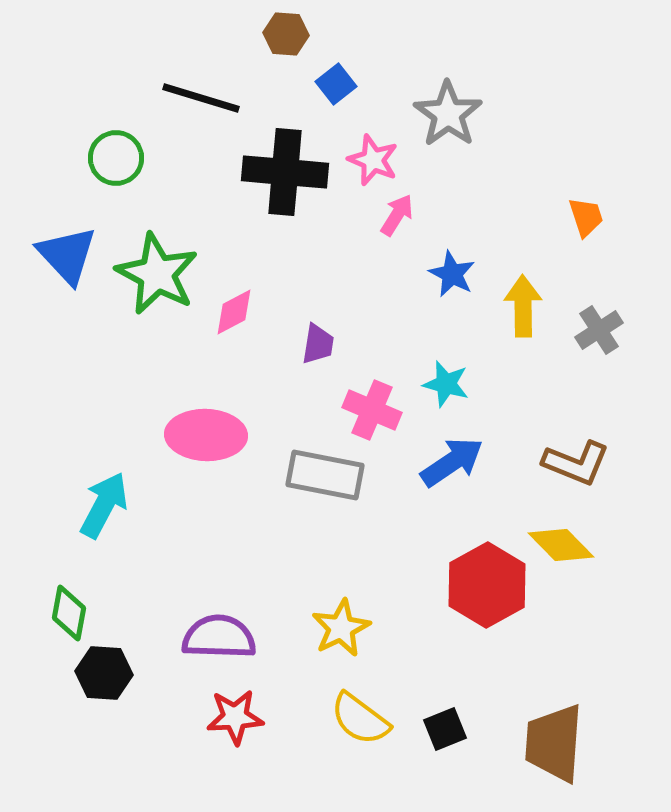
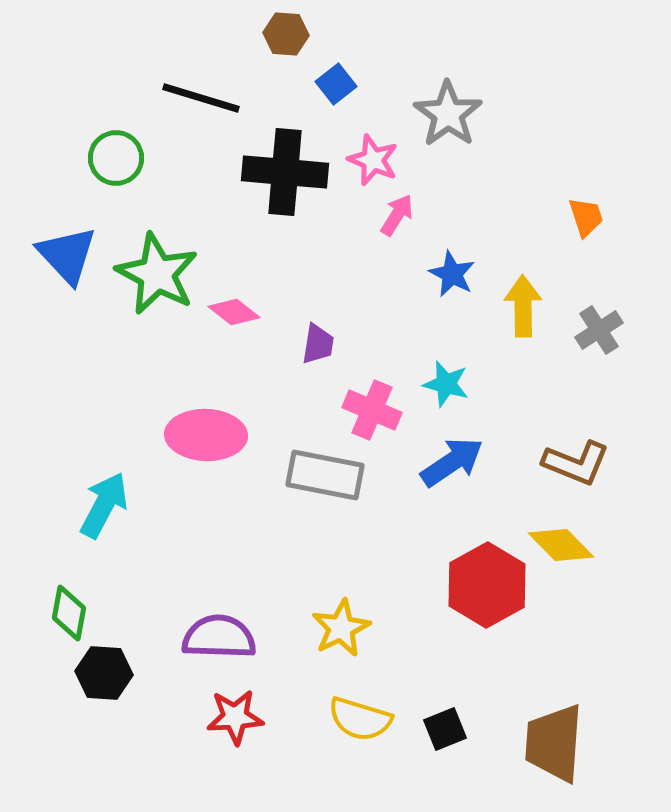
pink diamond: rotated 66 degrees clockwise
yellow semicircle: rotated 20 degrees counterclockwise
